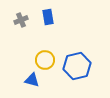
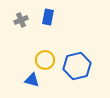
blue rectangle: rotated 21 degrees clockwise
